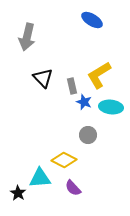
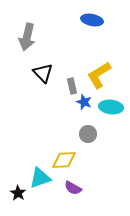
blue ellipse: rotated 20 degrees counterclockwise
black triangle: moved 5 px up
gray circle: moved 1 px up
yellow diamond: rotated 30 degrees counterclockwise
cyan triangle: rotated 15 degrees counterclockwise
purple semicircle: rotated 18 degrees counterclockwise
